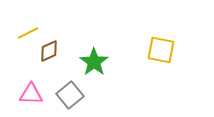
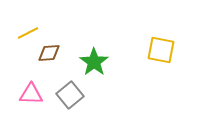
brown diamond: moved 2 px down; rotated 20 degrees clockwise
